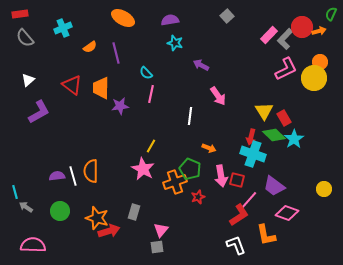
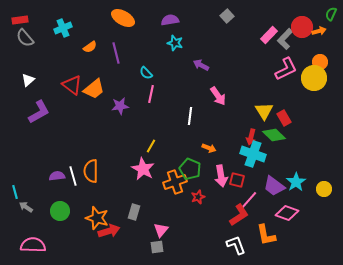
red rectangle at (20, 14): moved 6 px down
orange trapezoid at (101, 88): moved 7 px left, 1 px down; rotated 130 degrees counterclockwise
cyan star at (294, 139): moved 2 px right, 43 px down
